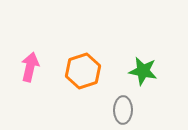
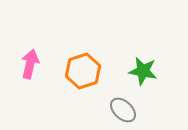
pink arrow: moved 3 px up
gray ellipse: rotated 48 degrees counterclockwise
